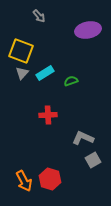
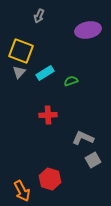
gray arrow: rotated 64 degrees clockwise
gray triangle: moved 3 px left, 1 px up
orange arrow: moved 2 px left, 10 px down
